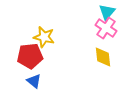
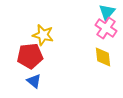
yellow star: moved 1 px left, 2 px up
